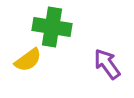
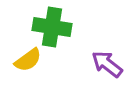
purple arrow: rotated 16 degrees counterclockwise
